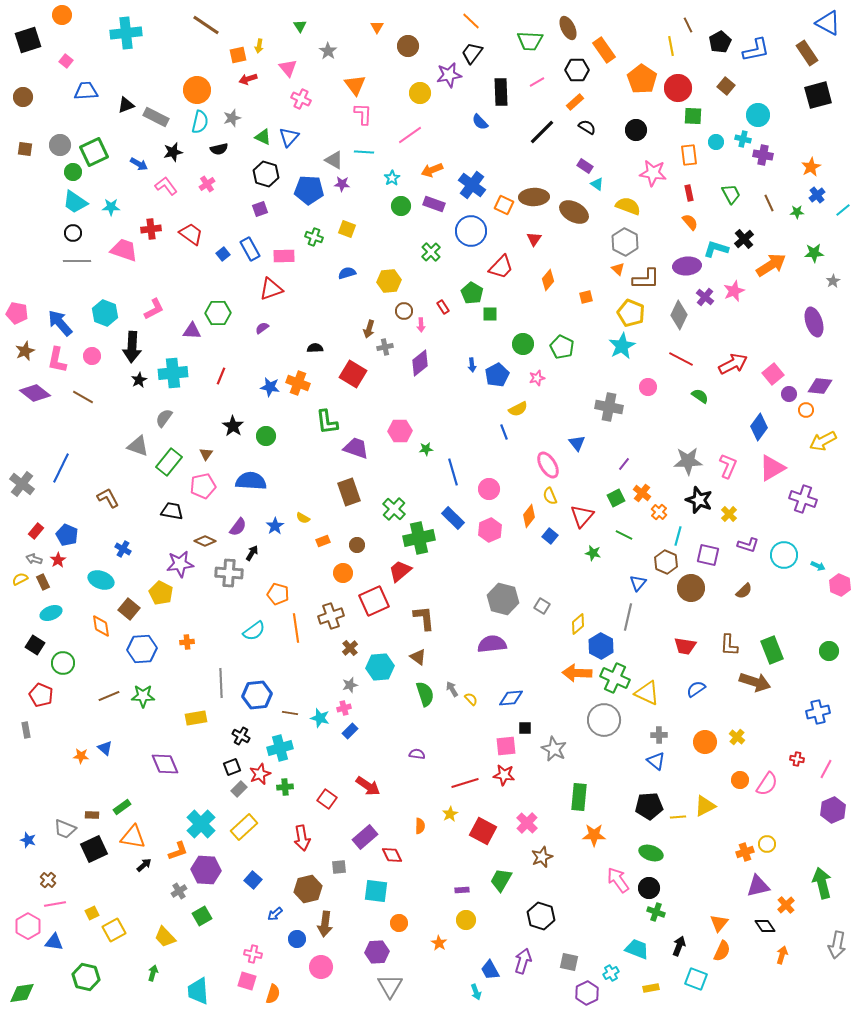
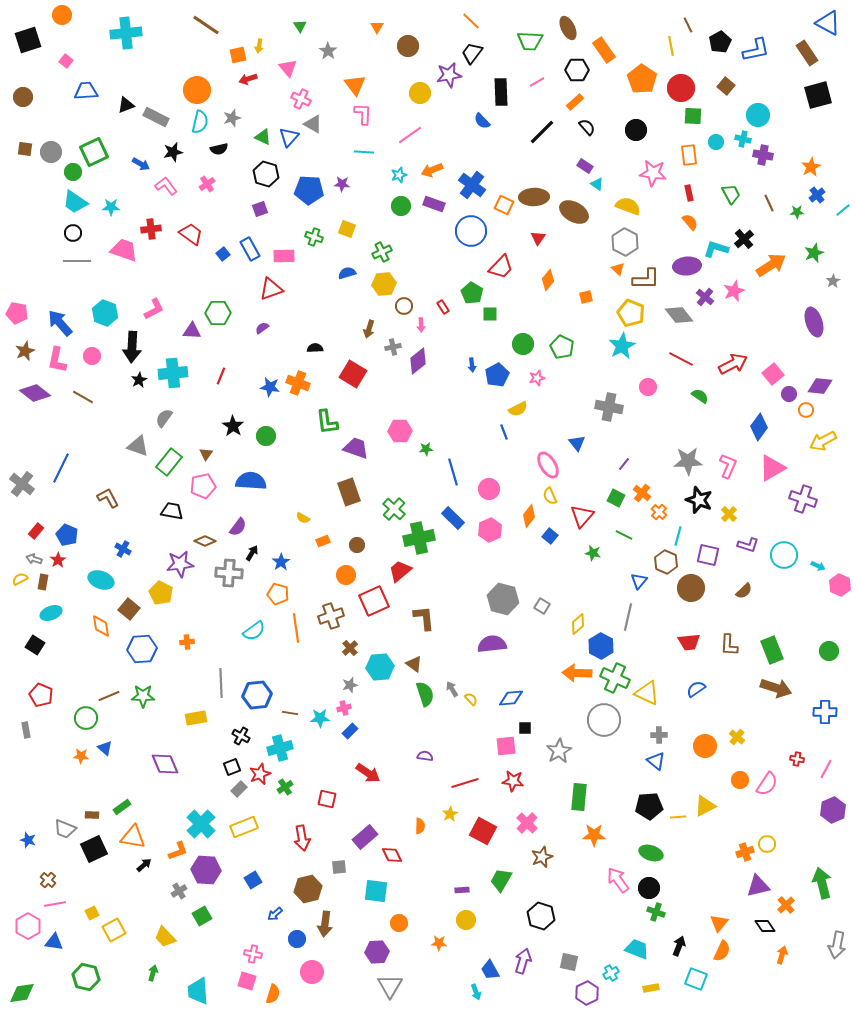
red circle at (678, 88): moved 3 px right
blue semicircle at (480, 122): moved 2 px right, 1 px up
black semicircle at (587, 127): rotated 18 degrees clockwise
gray circle at (60, 145): moved 9 px left, 7 px down
gray triangle at (334, 160): moved 21 px left, 36 px up
blue arrow at (139, 164): moved 2 px right
cyan star at (392, 178): moved 7 px right, 3 px up; rotated 14 degrees clockwise
red triangle at (534, 239): moved 4 px right, 1 px up
green cross at (431, 252): moved 49 px left; rotated 18 degrees clockwise
green star at (814, 253): rotated 18 degrees counterclockwise
yellow hexagon at (389, 281): moved 5 px left, 3 px down
brown circle at (404, 311): moved 5 px up
gray diamond at (679, 315): rotated 64 degrees counterclockwise
gray cross at (385, 347): moved 8 px right
purple diamond at (420, 363): moved 2 px left, 2 px up
green square at (616, 498): rotated 36 degrees counterclockwise
blue star at (275, 526): moved 6 px right, 36 px down
orange circle at (343, 573): moved 3 px right, 2 px down
brown rectangle at (43, 582): rotated 35 degrees clockwise
blue triangle at (638, 583): moved 1 px right, 2 px up
red trapezoid at (685, 646): moved 4 px right, 4 px up; rotated 15 degrees counterclockwise
brown triangle at (418, 657): moved 4 px left, 7 px down
green circle at (63, 663): moved 23 px right, 55 px down
brown arrow at (755, 682): moved 21 px right, 6 px down
blue cross at (818, 712): moved 7 px right; rotated 15 degrees clockwise
cyan star at (320, 718): rotated 18 degrees counterclockwise
orange circle at (705, 742): moved 4 px down
gray star at (554, 749): moved 5 px right, 2 px down; rotated 15 degrees clockwise
purple semicircle at (417, 754): moved 8 px right, 2 px down
red star at (504, 775): moved 9 px right, 6 px down
red arrow at (368, 786): moved 13 px up
green cross at (285, 787): rotated 28 degrees counterclockwise
red square at (327, 799): rotated 24 degrees counterclockwise
yellow rectangle at (244, 827): rotated 20 degrees clockwise
blue square at (253, 880): rotated 18 degrees clockwise
orange star at (439, 943): rotated 28 degrees counterclockwise
pink circle at (321, 967): moved 9 px left, 5 px down
